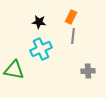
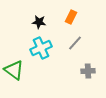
gray line: moved 2 px right, 7 px down; rotated 35 degrees clockwise
cyan cross: moved 1 px up
green triangle: rotated 25 degrees clockwise
